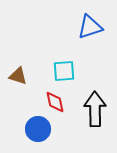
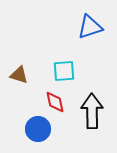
brown triangle: moved 1 px right, 1 px up
black arrow: moved 3 px left, 2 px down
